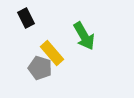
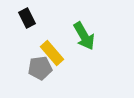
black rectangle: moved 1 px right
gray pentagon: rotated 25 degrees counterclockwise
